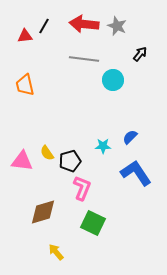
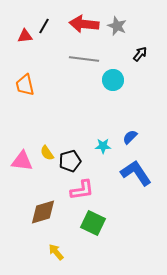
pink L-shape: moved 2 px down; rotated 60 degrees clockwise
